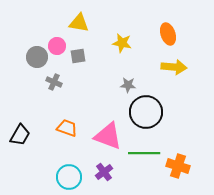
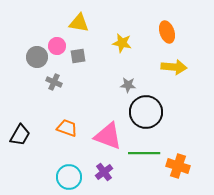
orange ellipse: moved 1 px left, 2 px up
